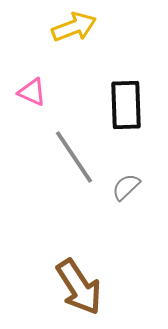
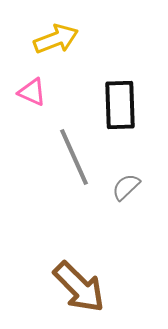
yellow arrow: moved 18 px left, 12 px down
black rectangle: moved 6 px left
gray line: rotated 10 degrees clockwise
brown arrow: rotated 12 degrees counterclockwise
